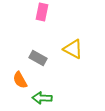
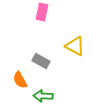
yellow triangle: moved 2 px right, 3 px up
gray rectangle: moved 3 px right, 3 px down
green arrow: moved 1 px right, 2 px up
